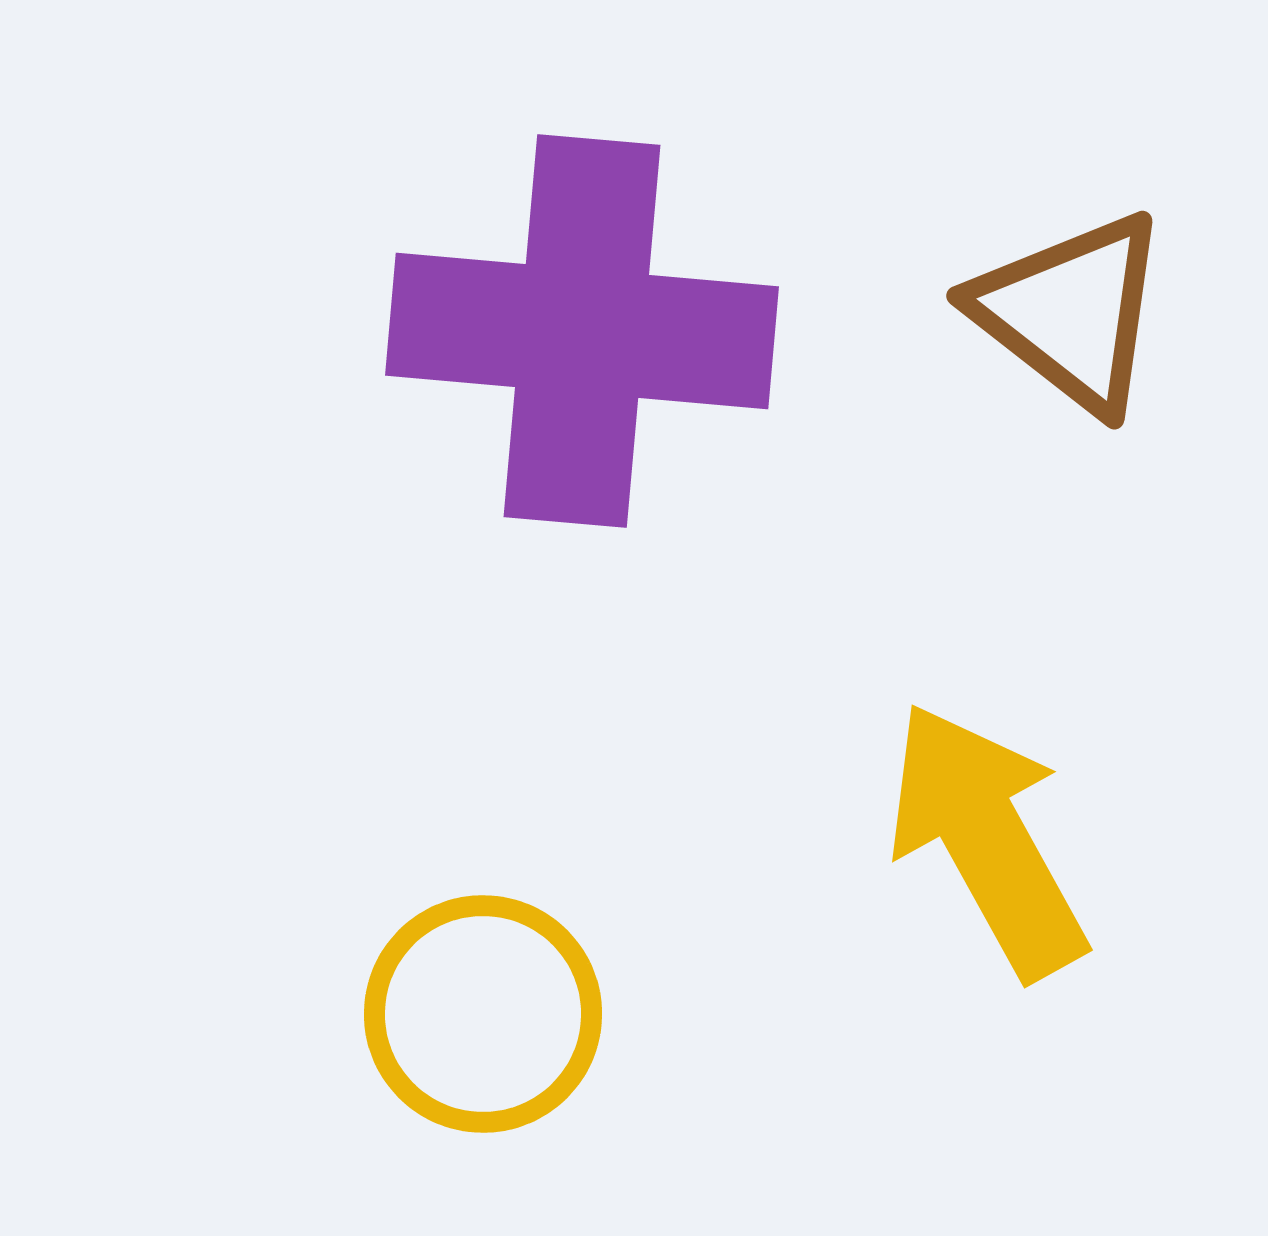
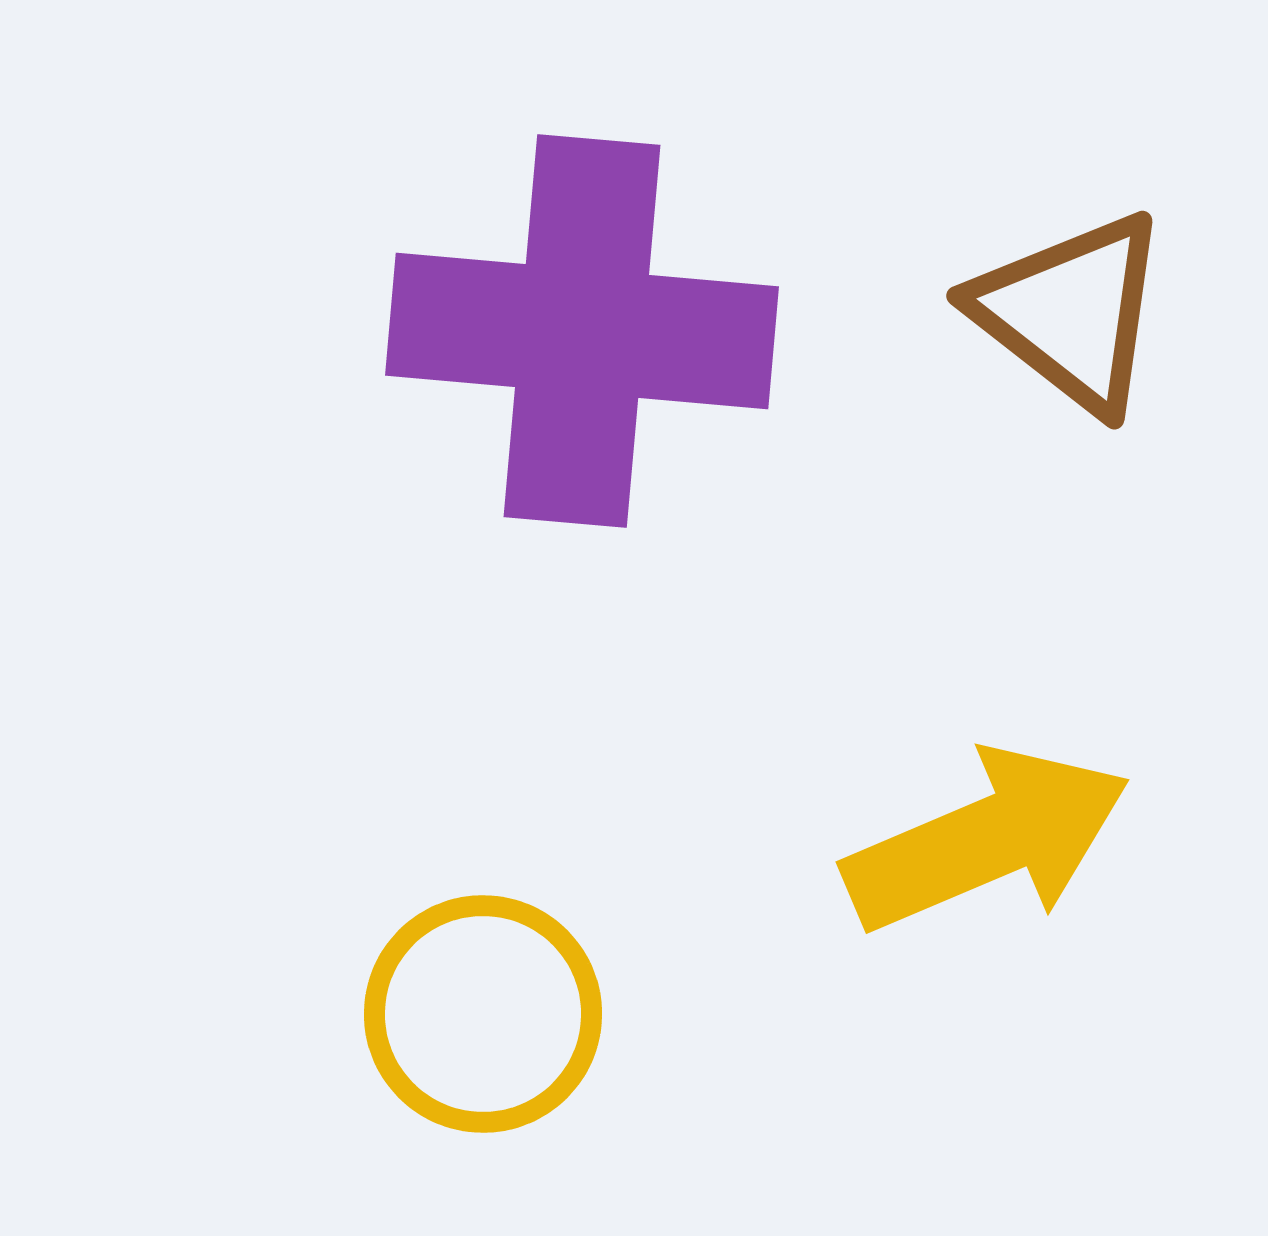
yellow arrow: rotated 96 degrees clockwise
